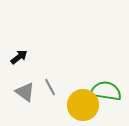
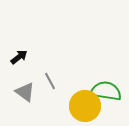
gray line: moved 6 px up
yellow circle: moved 2 px right, 1 px down
